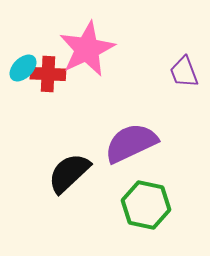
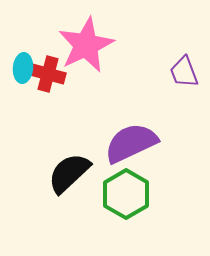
pink star: moved 1 px left, 4 px up
cyan ellipse: rotated 40 degrees counterclockwise
red cross: rotated 12 degrees clockwise
green hexagon: moved 20 px left, 11 px up; rotated 18 degrees clockwise
